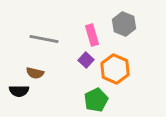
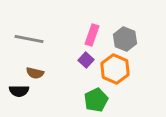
gray hexagon: moved 1 px right, 15 px down
pink rectangle: rotated 35 degrees clockwise
gray line: moved 15 px left
